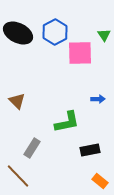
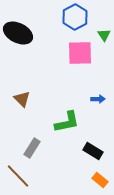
blue hexagon: moved 20 px right, 15 px up
brown triangle: moved 5 px right, 2 px up
black rectangle: moved 3 px right, 1 px down; rotated 42 degrees clockwise
orange rectangle: moved 1 px up
